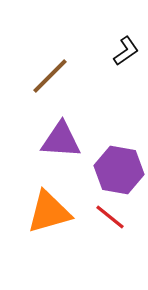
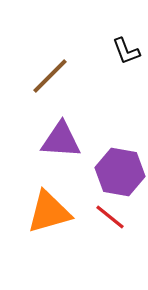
black L-shape: rotated 104 degrees clockwise
purple hexagon: moved 1 px right, 2 px down
